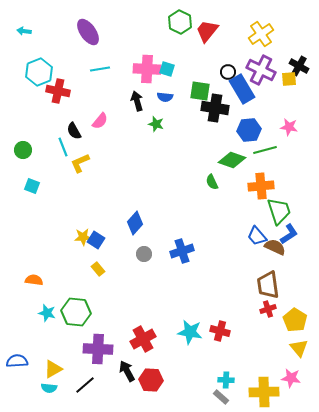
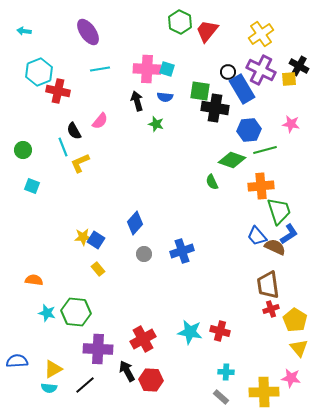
pink star at (289, 127): moved 2 px right, 3 px up
red cross at (268, 309): moved 3 px right
cyan cross at (226, 380): moved 8 px up
